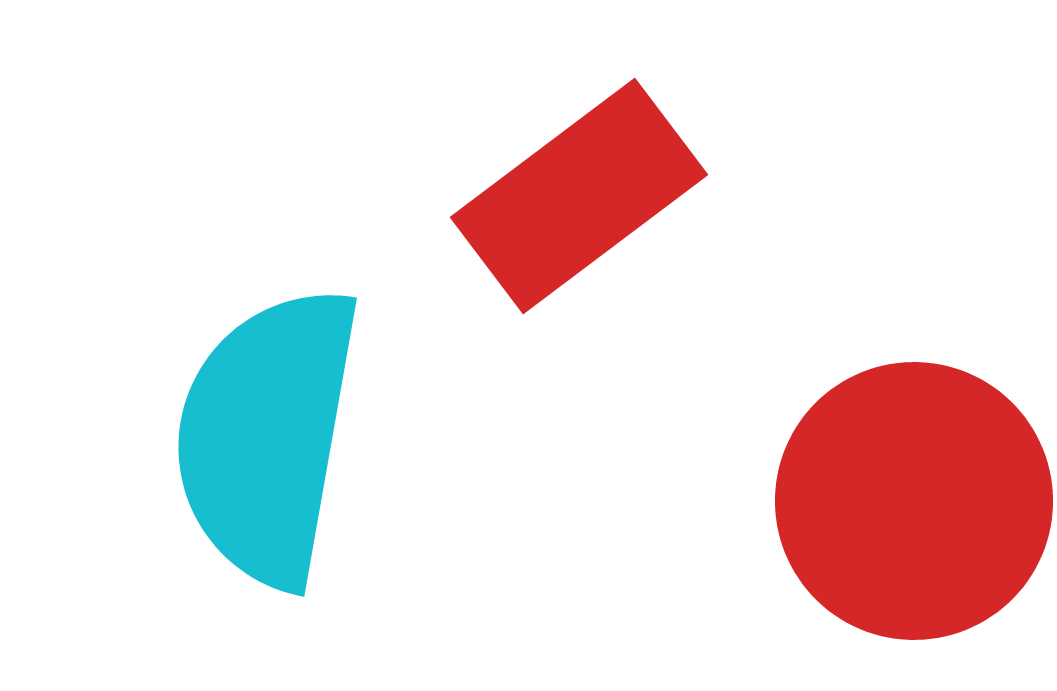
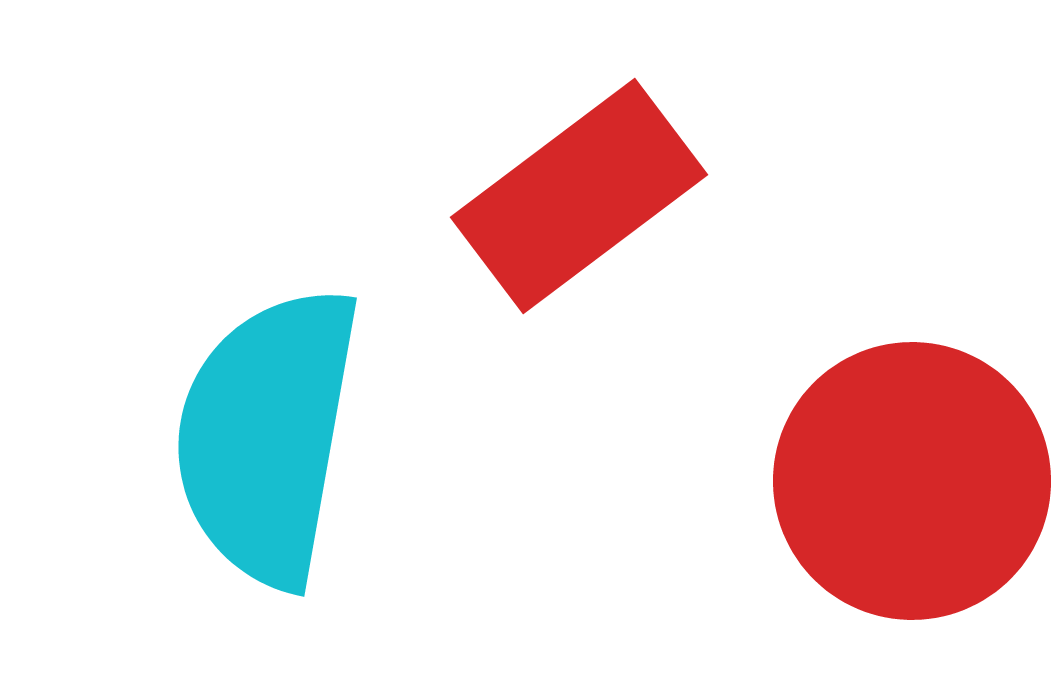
red circle: moved 2 px left, 20 px up
